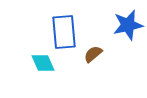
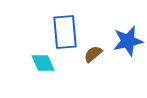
blue star: moved 16 px down
blue rectangle: moved 1 px right
